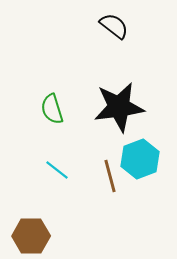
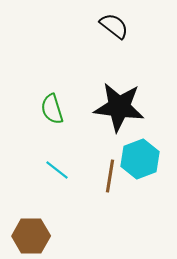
black star: rotated 15 degrees clockwise
brown line: rotated 24 degrees clockwise
